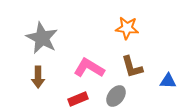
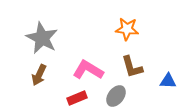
orange star: moved 1 px down
pink L-shape: moved 1 px left, 2 px down
brown arrow: moved 1 px right, 2 px up; rotated 25 degrees clockwise
red rectangle: moved 1 px left, 1 px up
